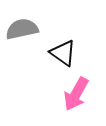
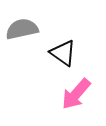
pink arrow: rotated 12 degrees clockwise
